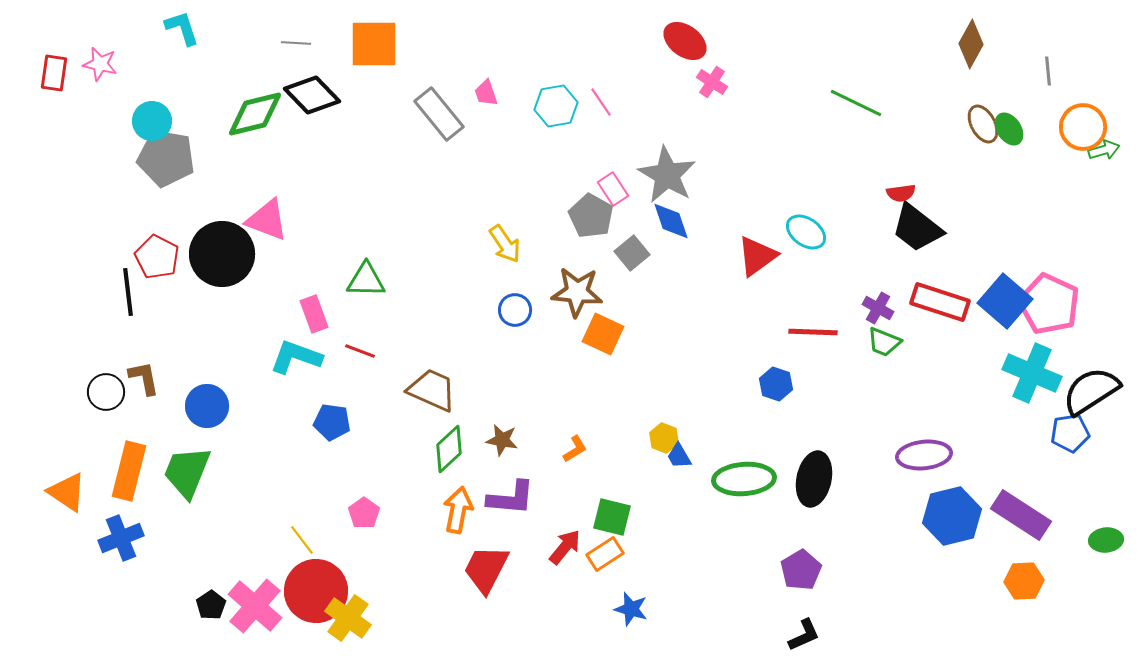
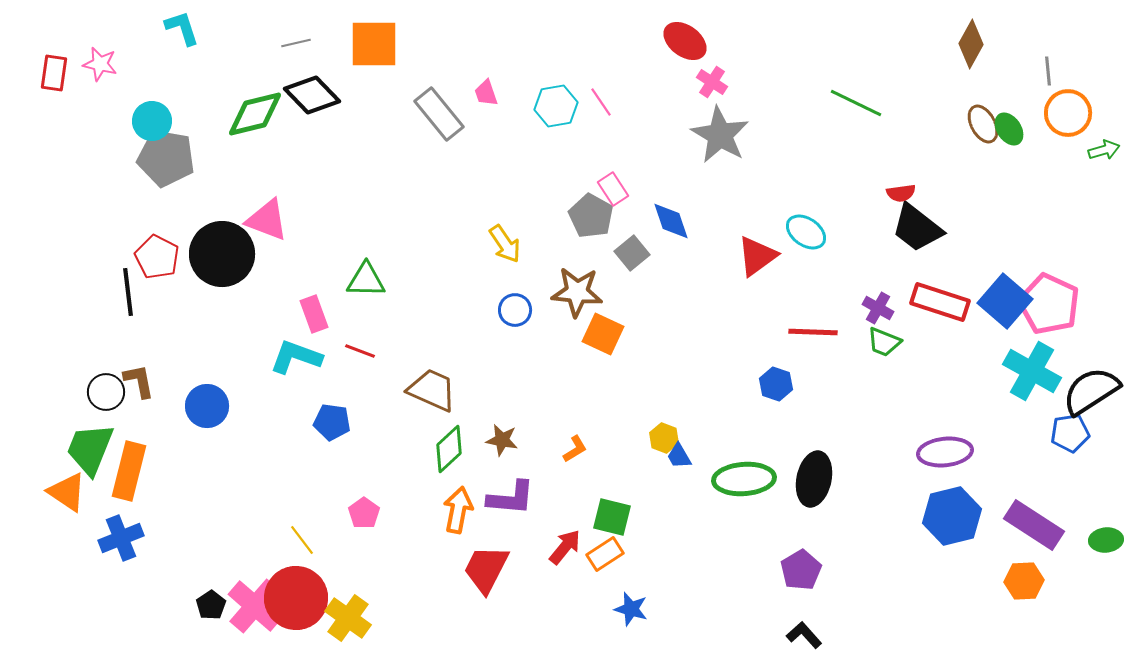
gray line at (296, 43): rotated 16 degrees counterclockwise
orange circle at (1083, 127): moved 15 px left, 14 px up
gray star at (667, 175): moved 53 px right, 40 px up
cyan cross at (1032, 373): moved 2 px up; rotated 6 degrees clockwise
brown L-shape at (144, 378): moved 5 px left, 3 px down
purple ellipse at (924, 455): moved 21 px right, 3 px up
green trapezoid at (187, 472): moved 97 px left, 23 px up
purple rectangle at (1021, 515): moved 13 px right, 10 px down
red circle at (316, 591): moved 20 px left, 7 px down
black L-shape at (804, 635): rotated 108 degrees counterclockwise
